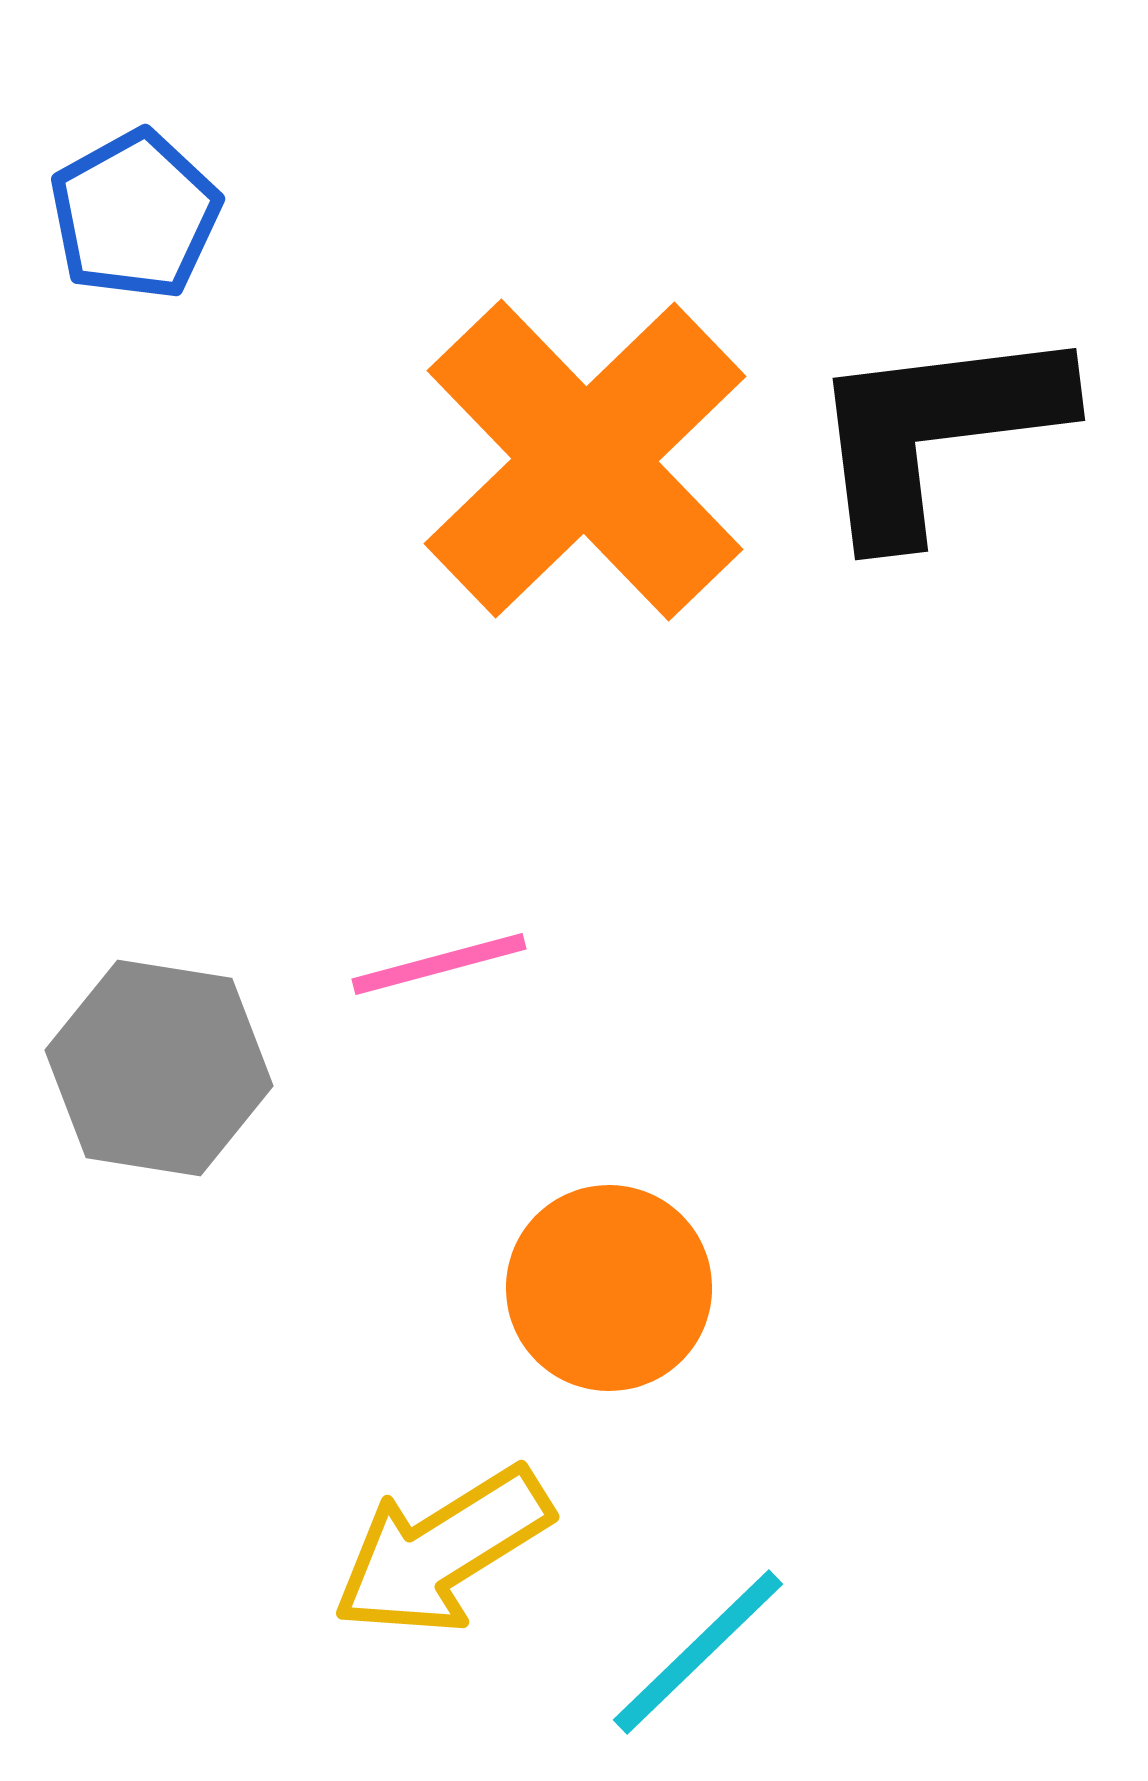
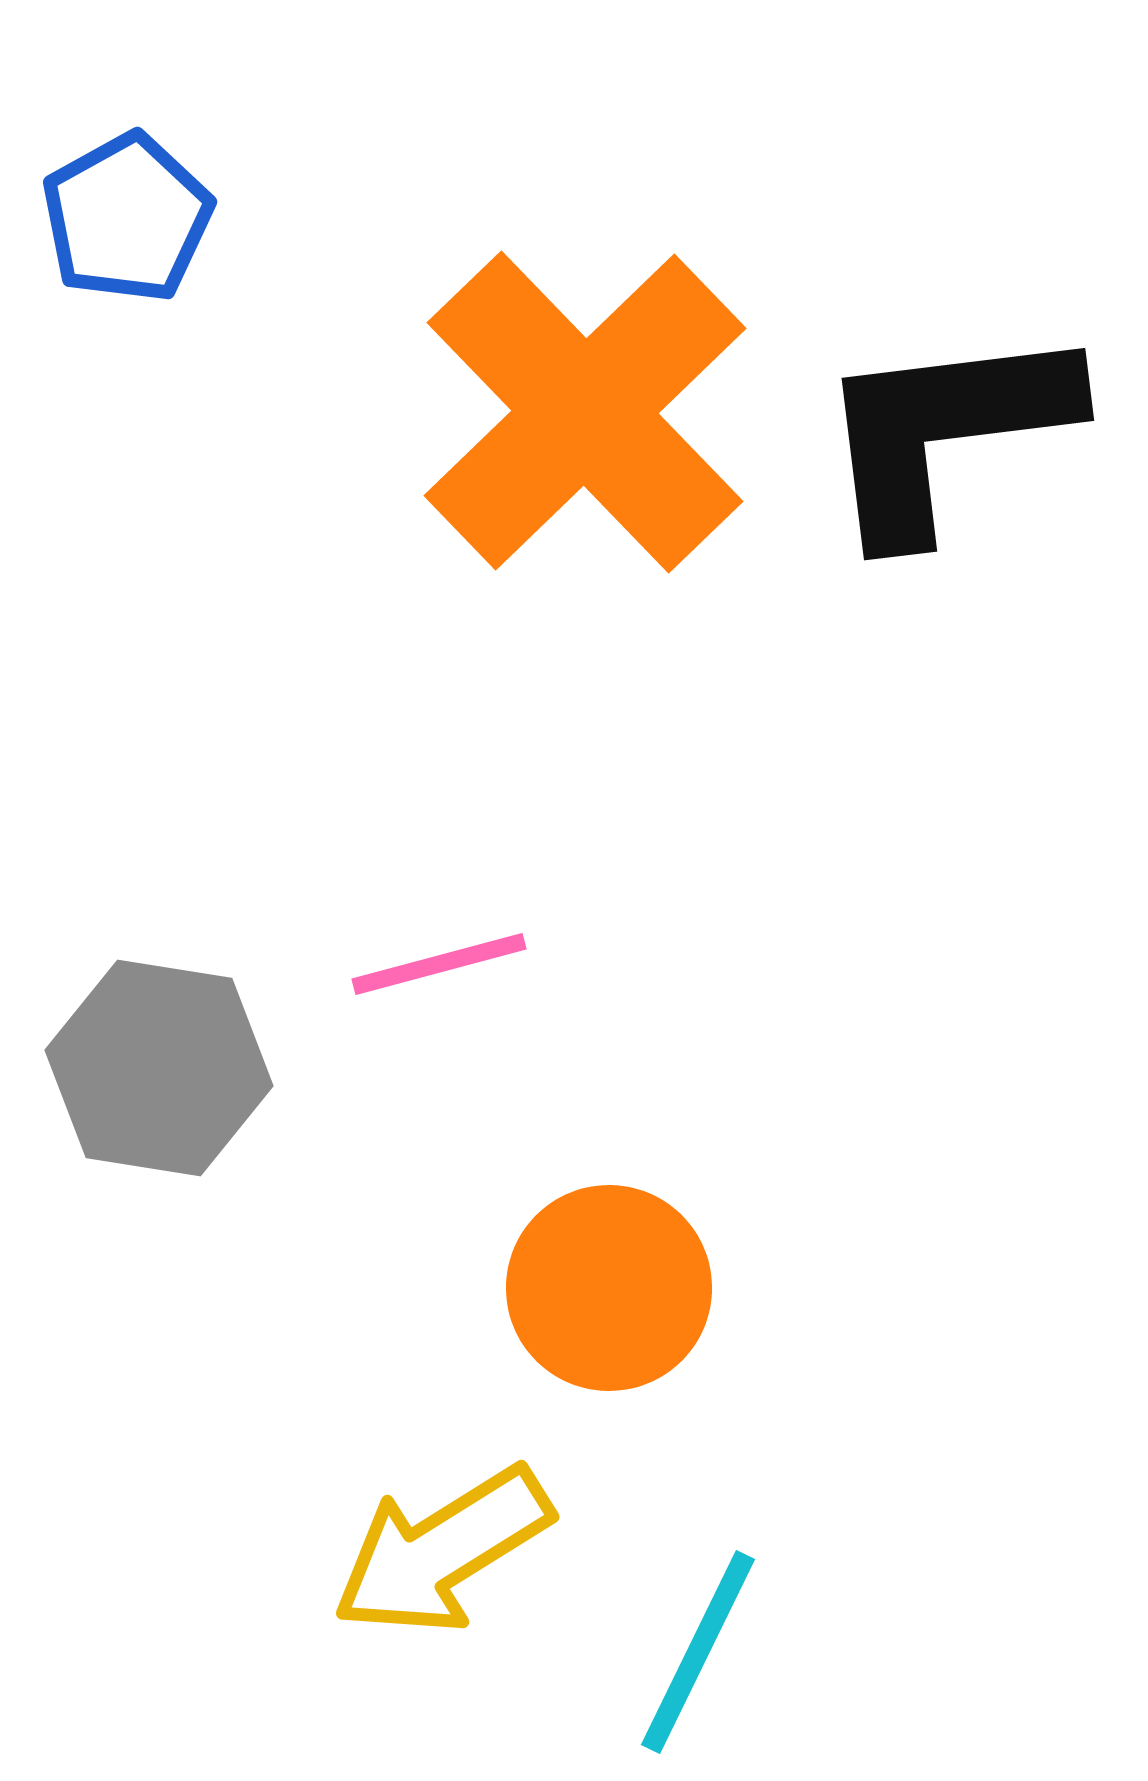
blue pentagon: moved 8 px left, 3 px down
black L-shape: moved 9 px right
orange cross: moved 48 px up
cyan line: rotated 20 degrees counterclockwise
